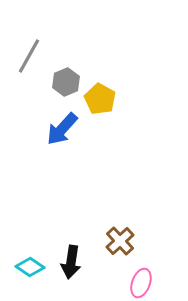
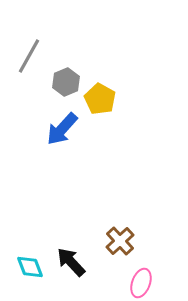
black arrow: rotated 128 degrees clockwise
cyan diamond: rotated 36 degrees clockwise
